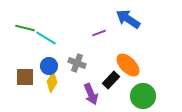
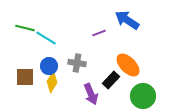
blue arrow: moved 1 px left, 1 px down
gray cross: rotated 12 degrees counterclockwise
